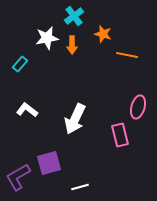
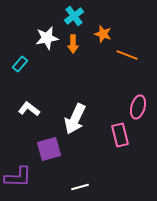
orange arrow: moved 1 px right, 1 px up
orange line: rotated 10 degrees clockwise
white L-shape: moved 2 px right, 1 px up
purple square: moved 14 px up
purple L-shape: rotated 148 degrees counterclockwise
